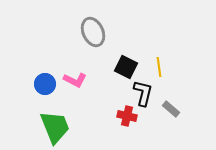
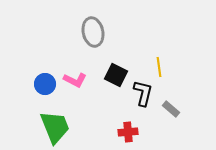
gray ellipse: rotated 12 degrees clockwise
black square: moved 10 px left, 8 px down
red cross: moved 1 px right, 16 px down; rotated 18 degrees counterclockwise
